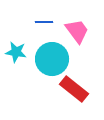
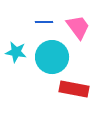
pink trapezoid: moved 1 px right, 4 px up
cyan circle: moved 2 px up
red rectangle: rotated 28 degrees counterclockwise
